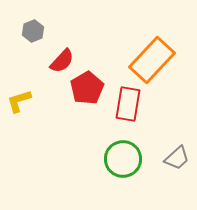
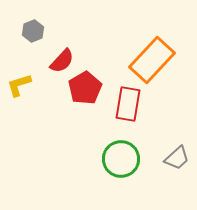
red pentagon: moved 2 px left
yellow L-shape: moved 16 px up
green circle: moved 2 px left
